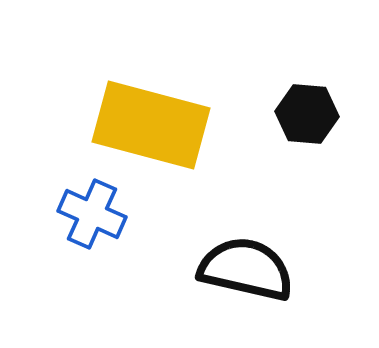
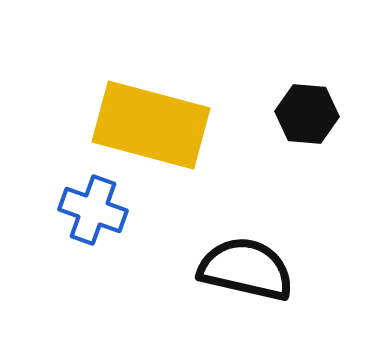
blue cross: moved 1 px right, 4 px up; rotated 4 degrees counterclockwise
